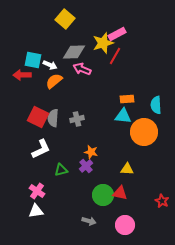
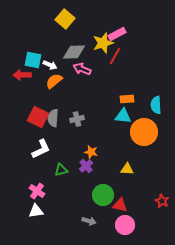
red triangle: moved 12 px down
